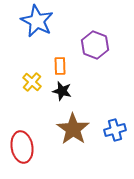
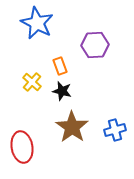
blue star: moved 2 px down
purple hexagon: rotated 24 degrees counterclockwise
orange rectangle: rotated 18 degrees counterclockwise
brown star: moved 1 px left, 2 px up
